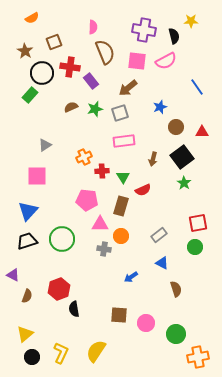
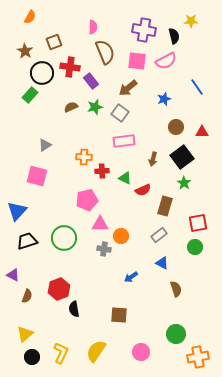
orange semicircle at (32, 18): moved 2 px left, 1 px up; rotated 32 degrees counterclockwise
blue star at (160, 107): moved 4 px right, 8 px up
green star at (95, 109): moved 2 px up
gray square at (120, 113): rotated 36 degrees counterclockwise
orange cross at (84, 157): rotated 28 degrees clockwise
pink square at (37, 176): rotated 15 degrees clockwise
green triangle at (123, 177): moved 2 px right, 1 px down; rotated 32 degrees counterclockwise
pink pentagon at (87, 200): rotated 20 degrees counterclockwise
brown rectangle at (121, 206): moved 44 px right
blue triangle at (28, 211): moved 11 px left
green circle at (62, 239): moved 2 px right, 1 px up
pink circle at (146, 323): moved 5 px left, 29 px down
